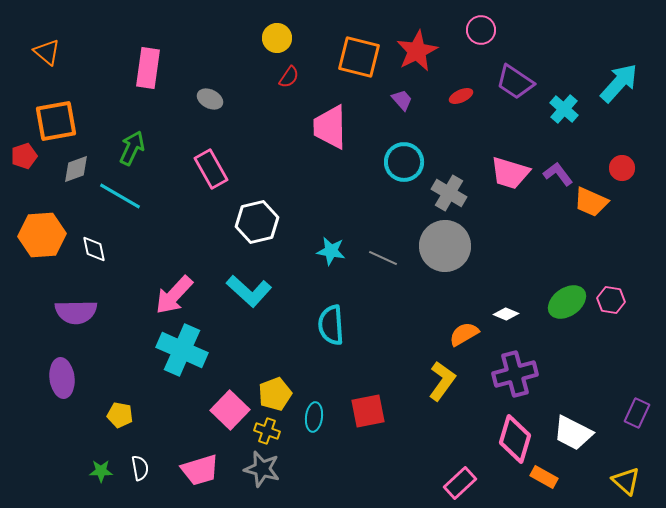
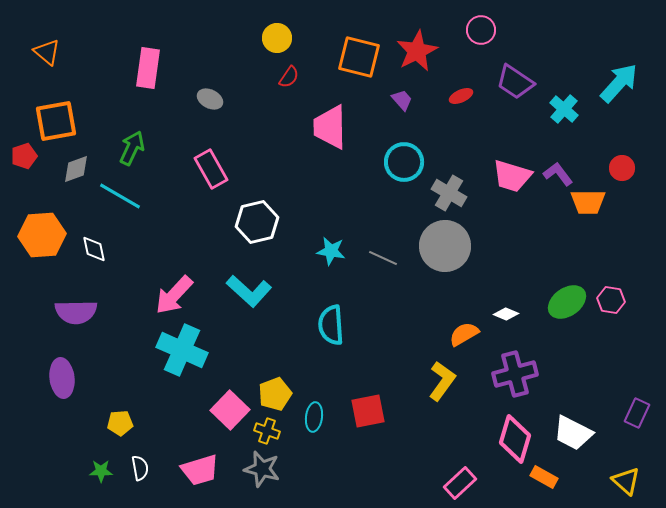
pink trapezoid at (510, 173): moved 2 px right, 3 px down
orange trapezoid at (591, 202): moved 3 px left; rotated 24 degrees counterclockwise
yellow pentagon at (120, 415): moved 8 px down; rotated 15 degrees counterclockwise
